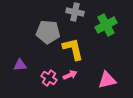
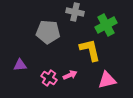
yellow L-shape: moved 17 px right, 1 px down
